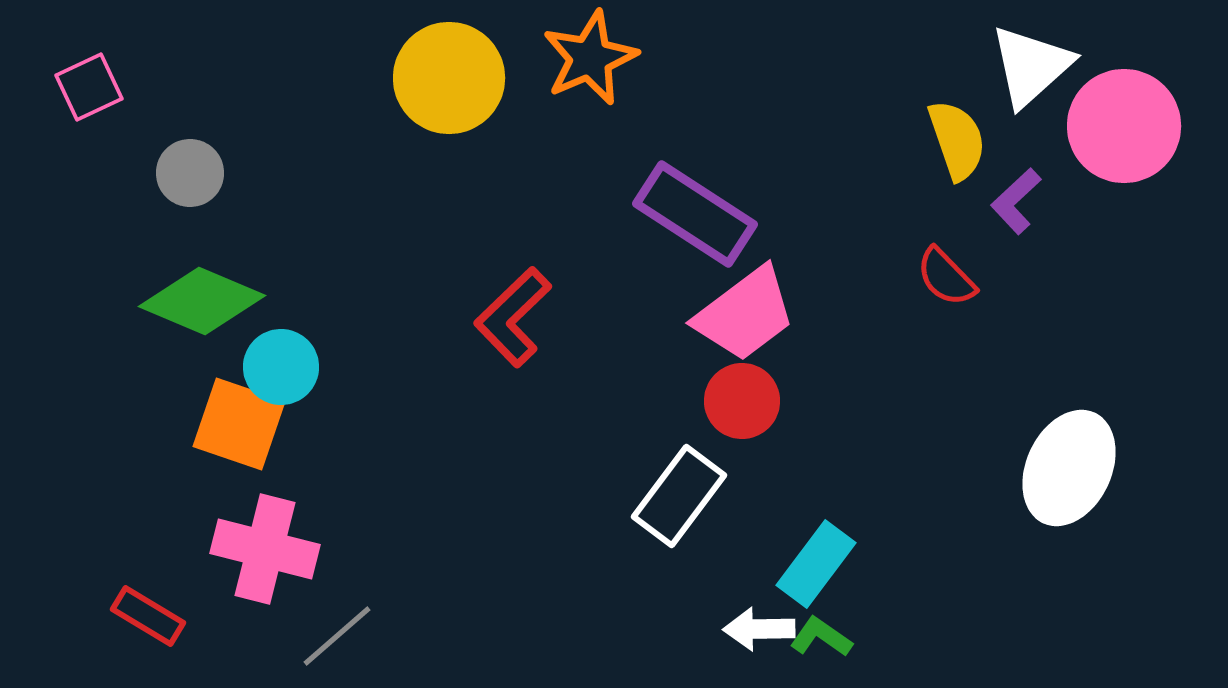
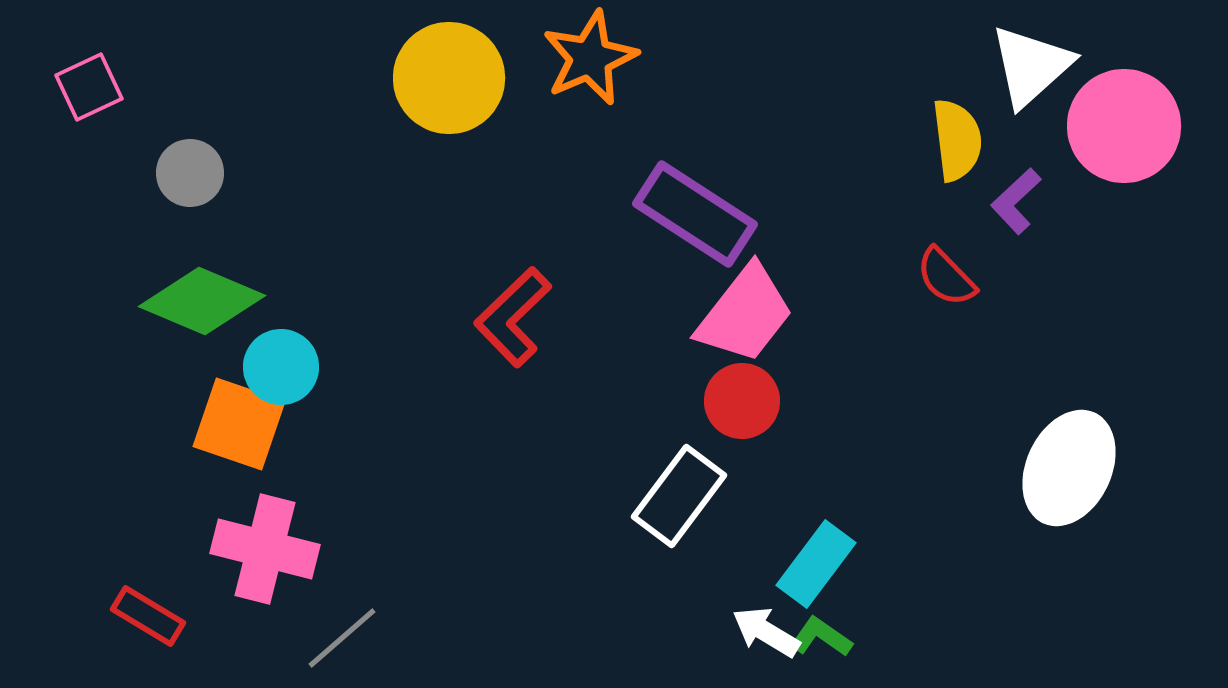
yellow semicircle: rotated 12 degrees clockwise
pink trapezoid: rotated 15 degrees counterclockwise
white arrow: moved 7 px right, 3 px down; rotated 32 degrees clockwise
gray line: moved 5 px right, 2 px down
